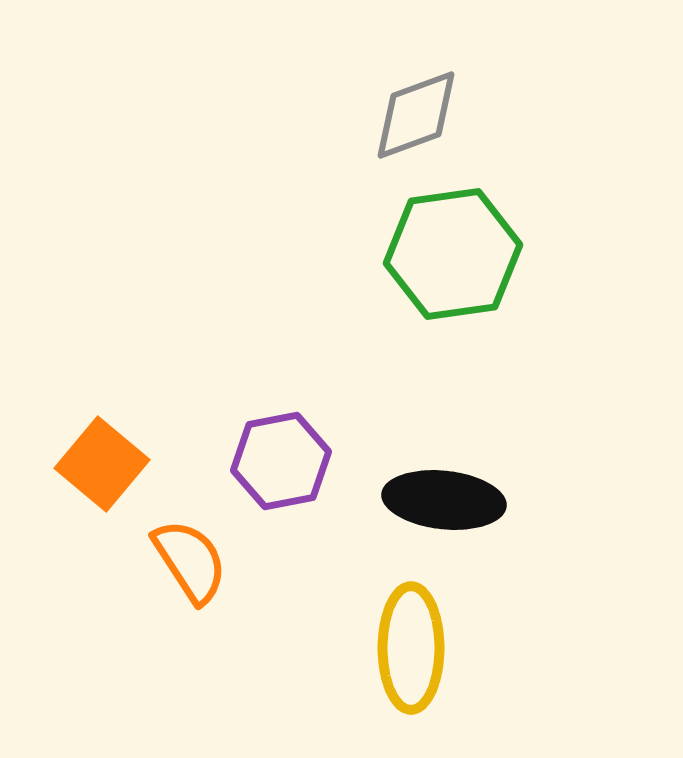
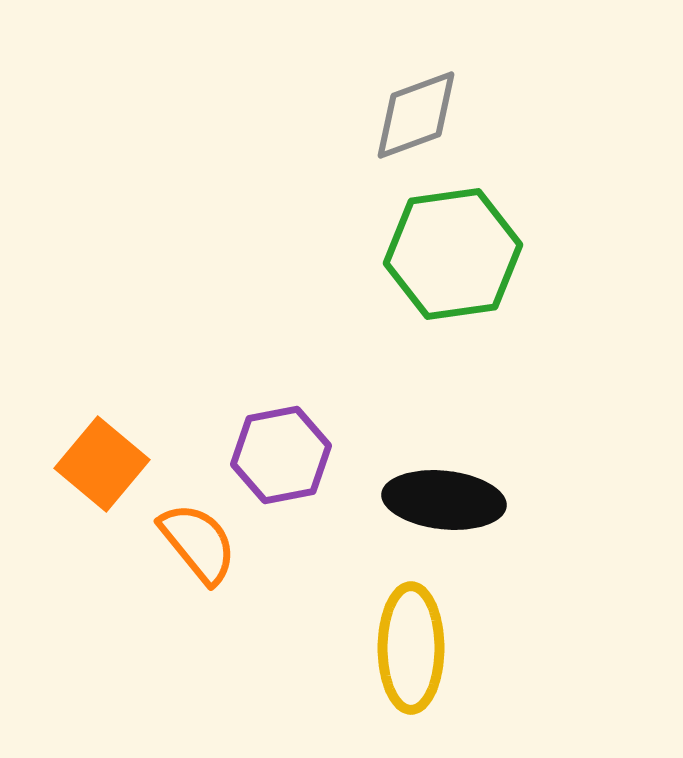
purple hexagon: moved 6 px up
orange semicircle: moved 8 px right, 18 px up; rotated 6 degrees counterclockwise
